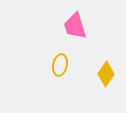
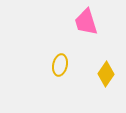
pink trapezoid: moved 11 px right, 4 px up
